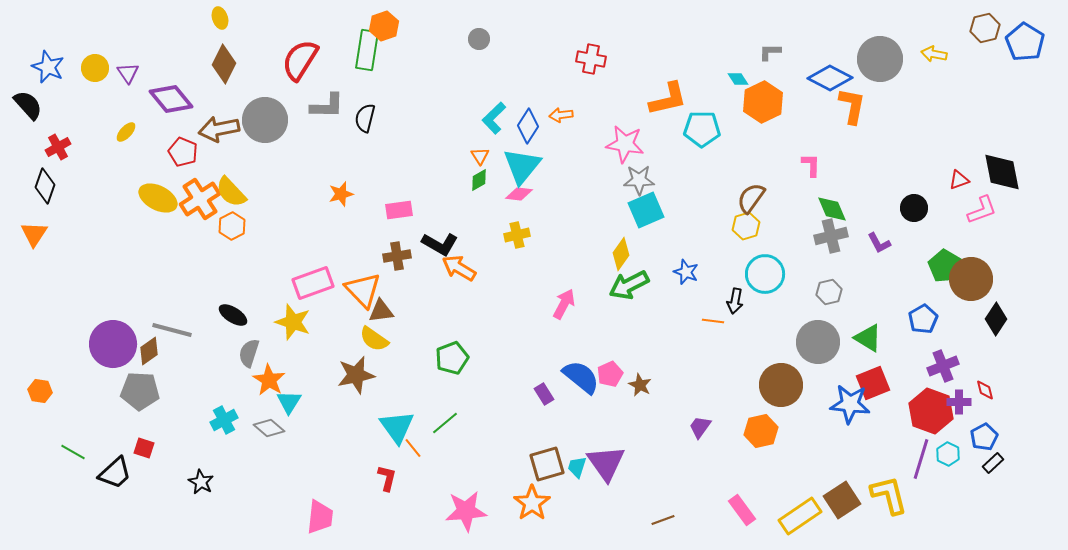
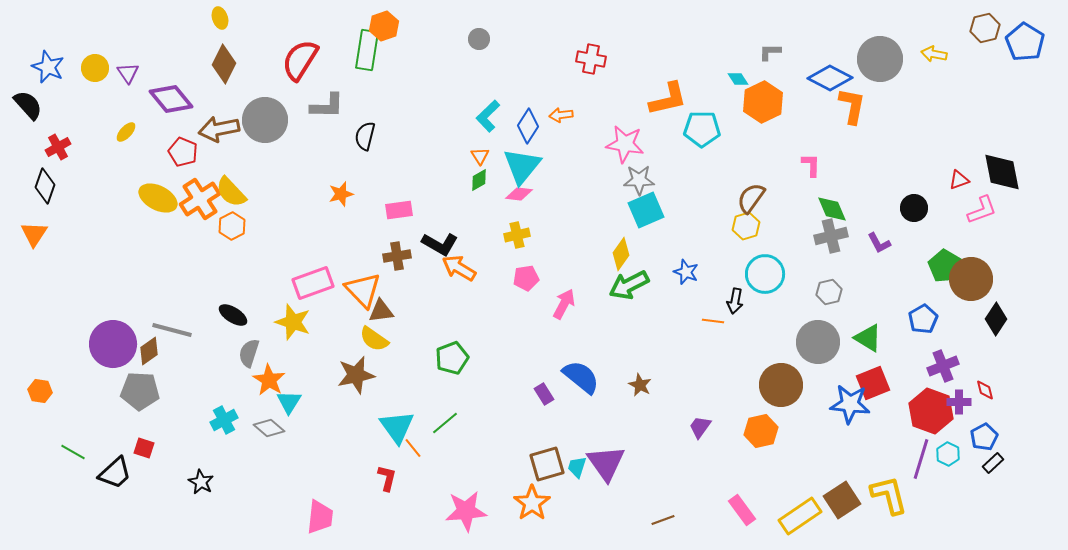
black semicircle at (365, 118): moved 18 px down
cyan L-shape at (494, 118): moved 6 px left, 2 px up
pink pentagon at (610, 374): moved 84 px left, 96 px up; rotated 15 degrees clockwise
